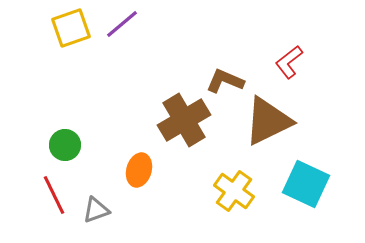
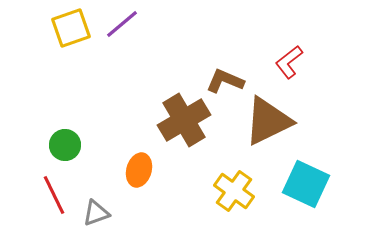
gray triangle: moved 3 px down
